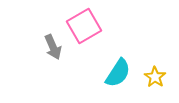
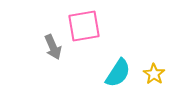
pink square: rotated 20 degrees clockwise
yellow star: moved 1 px left, 3 px up
